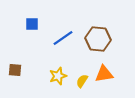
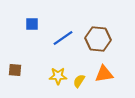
yellow star: rotated 18 degrees clockwise
yellow semicircle: moved 3 px left
